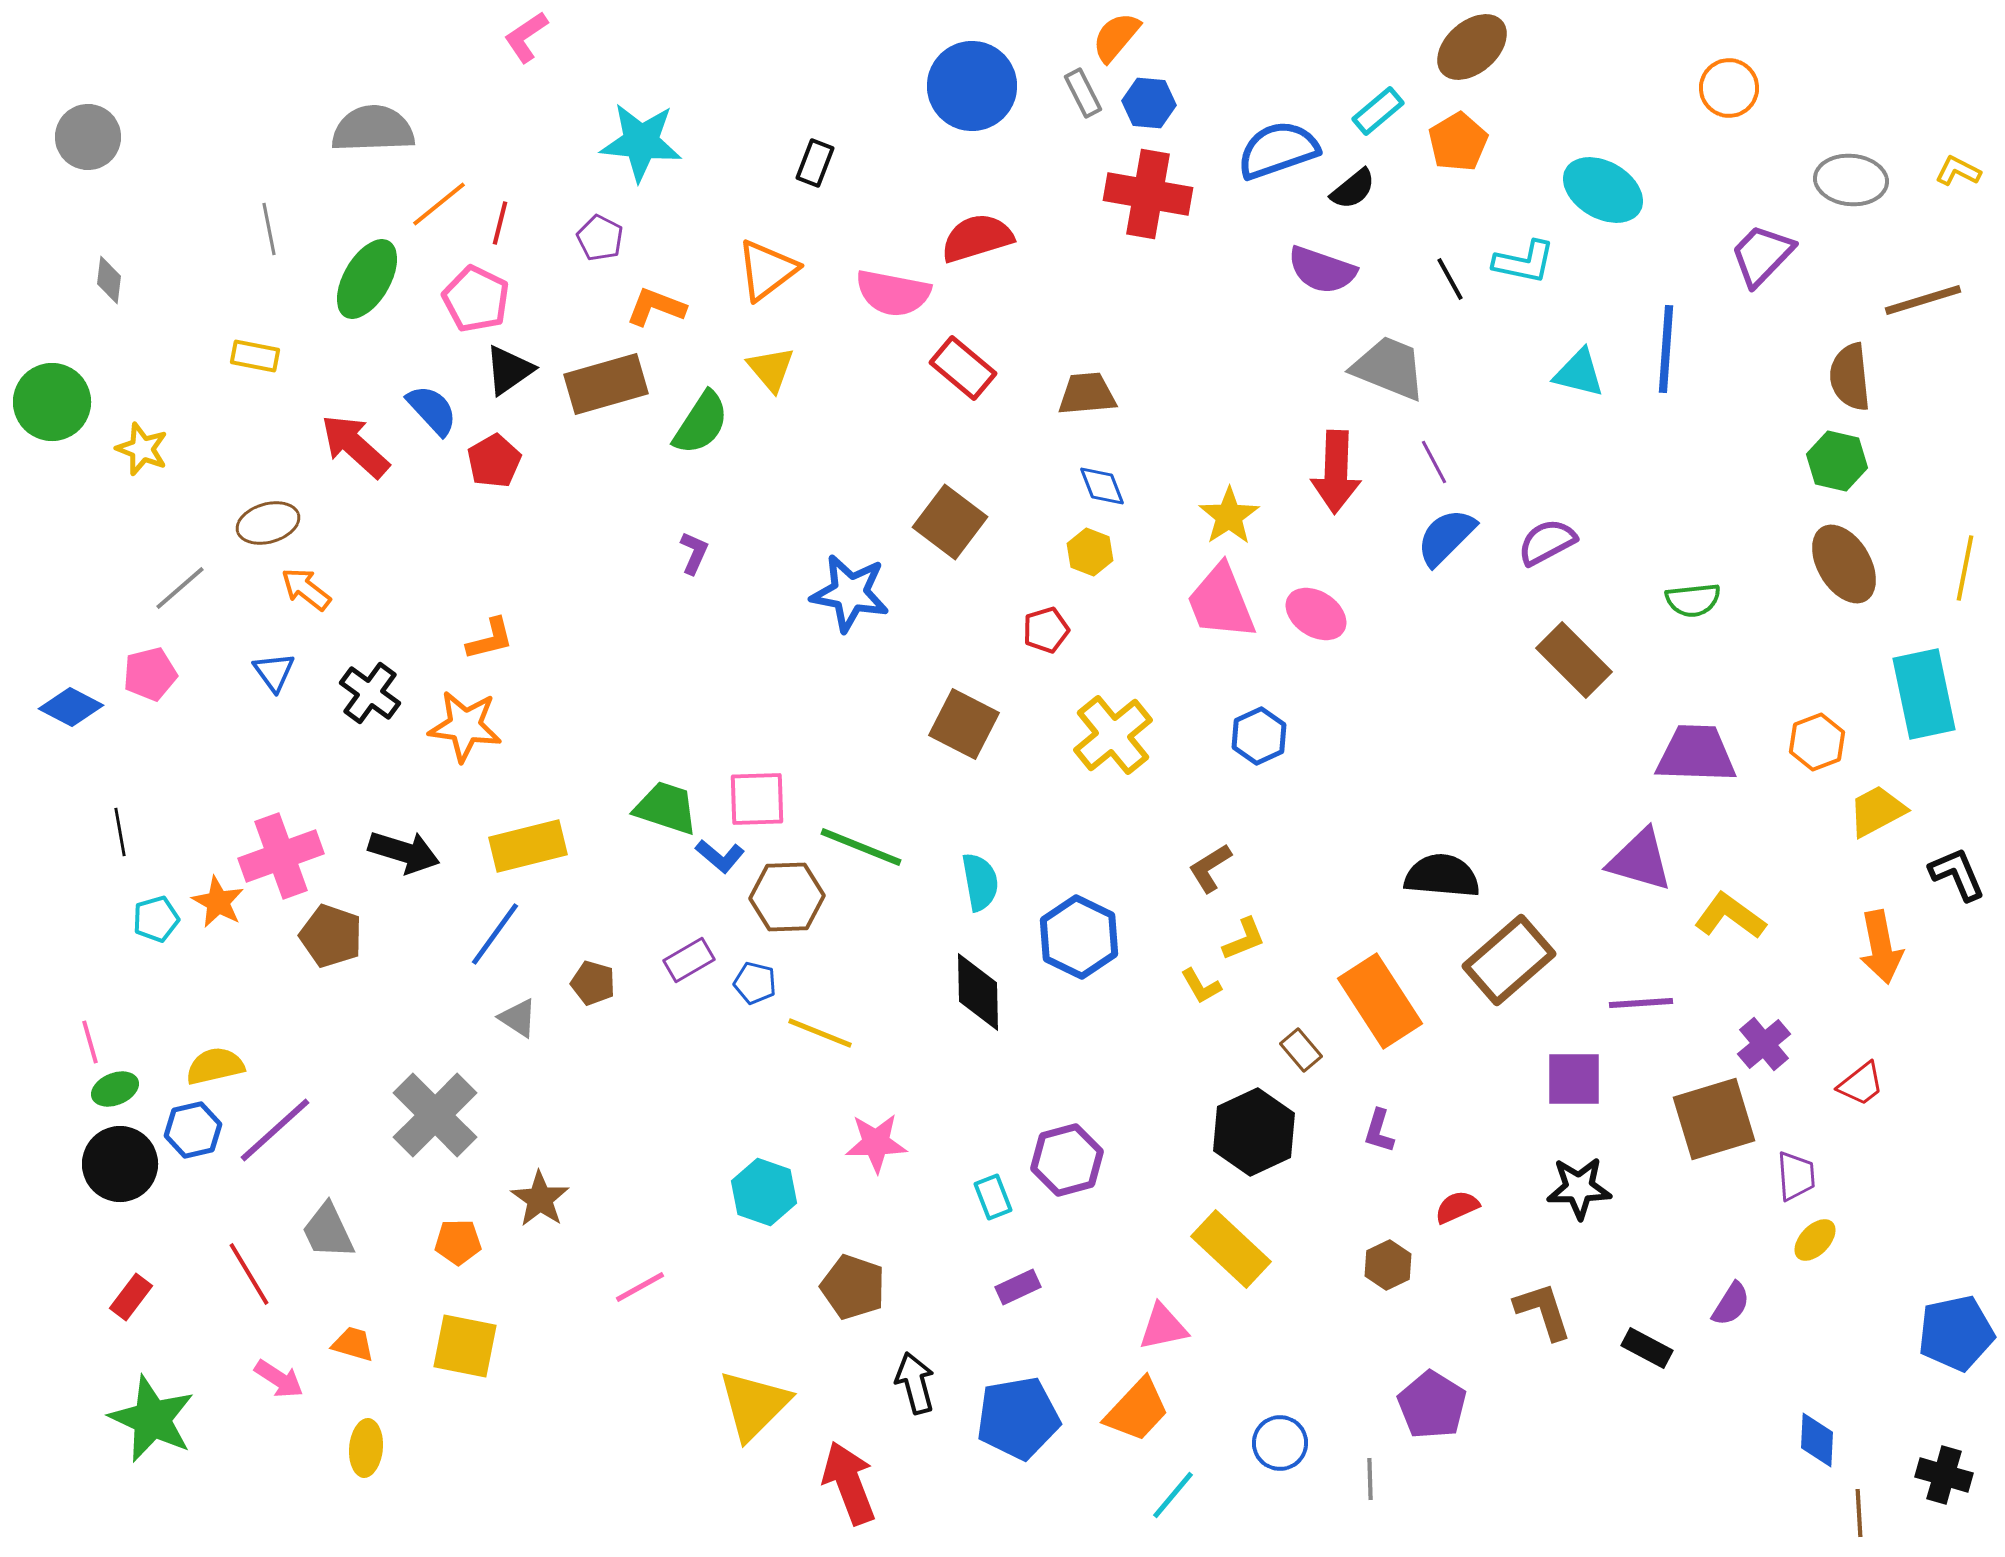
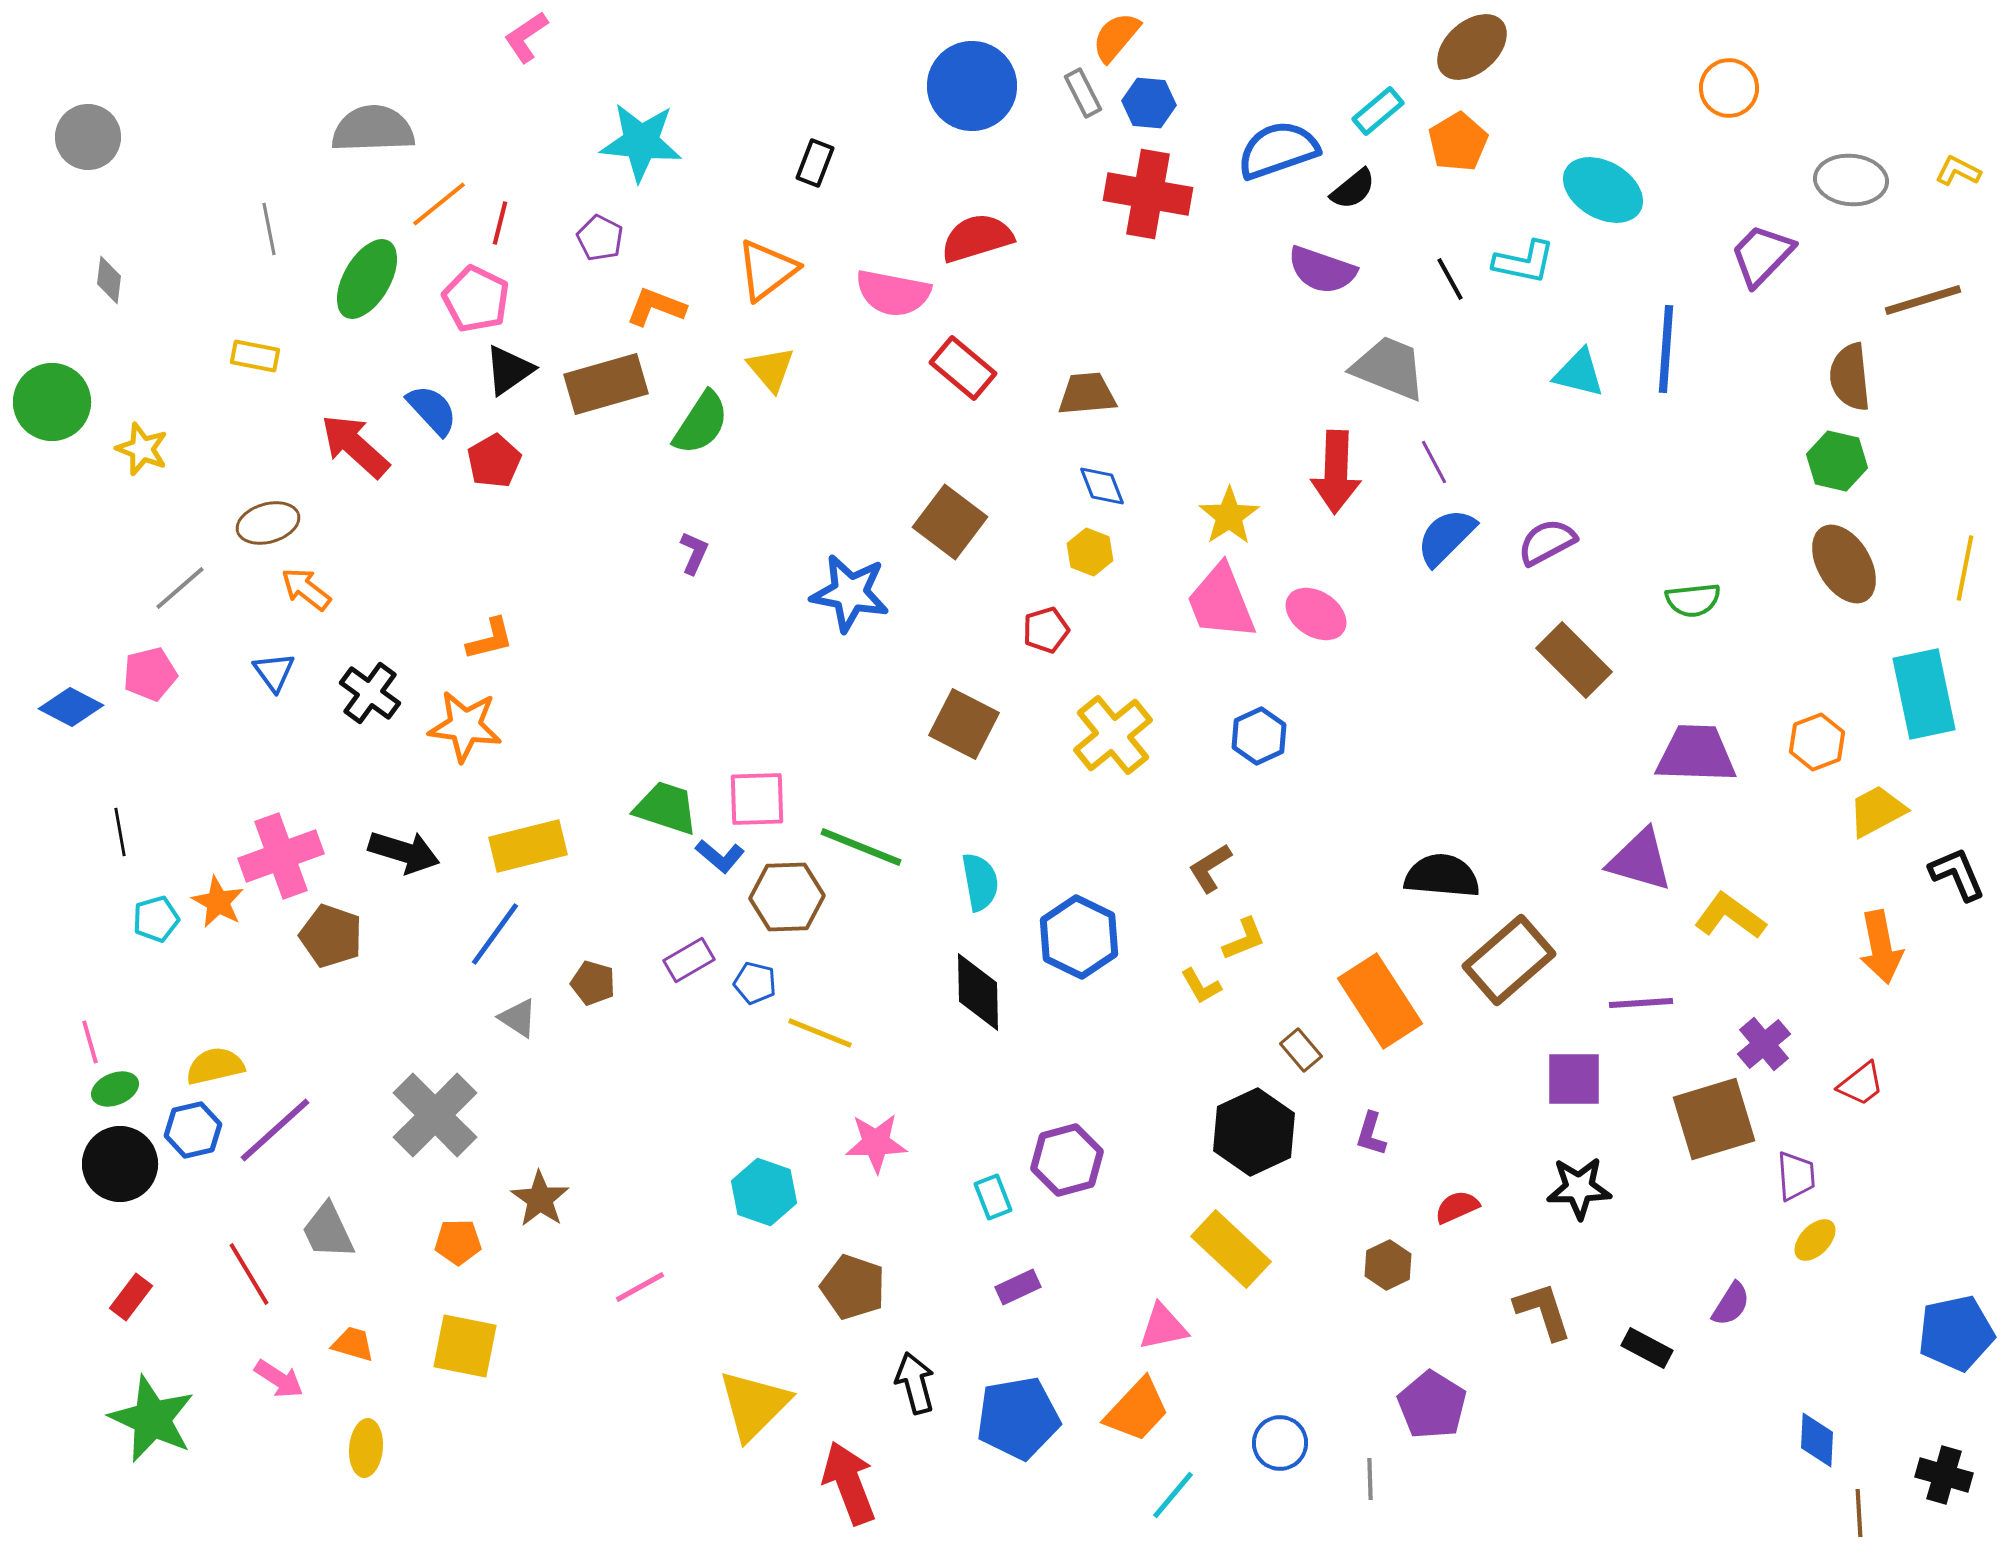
purple L-shape at (1379, 1131): moved 8 px left, 3 px down
